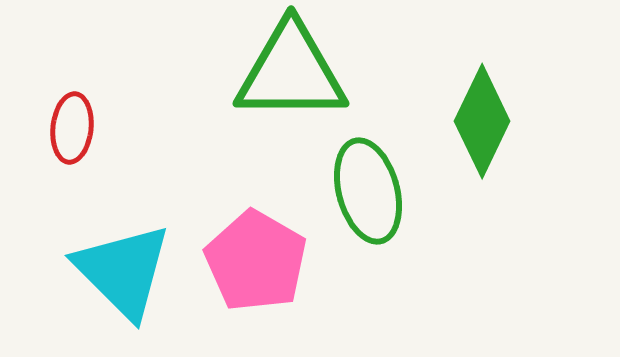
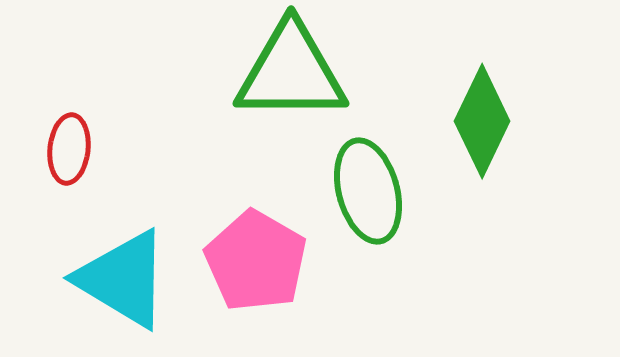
red ellipse: moved 3 px left, 21 px down
cyan triangle: moved 8 px down; rotated 14 degrees counterclockwise
